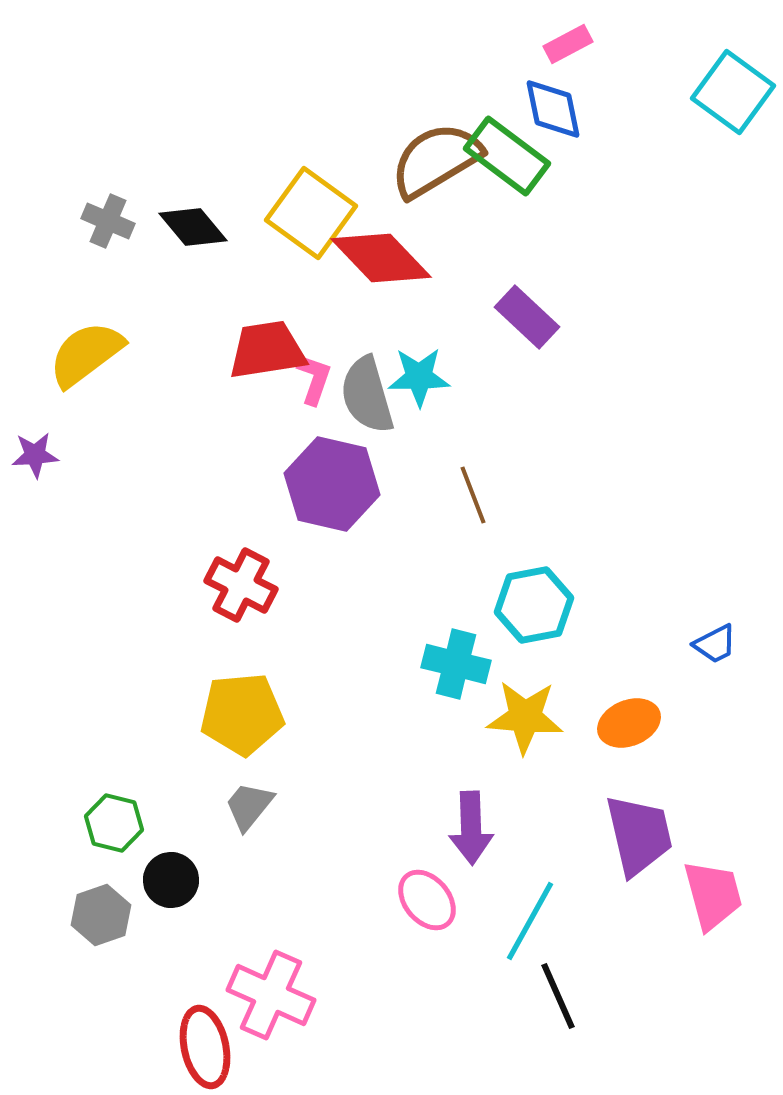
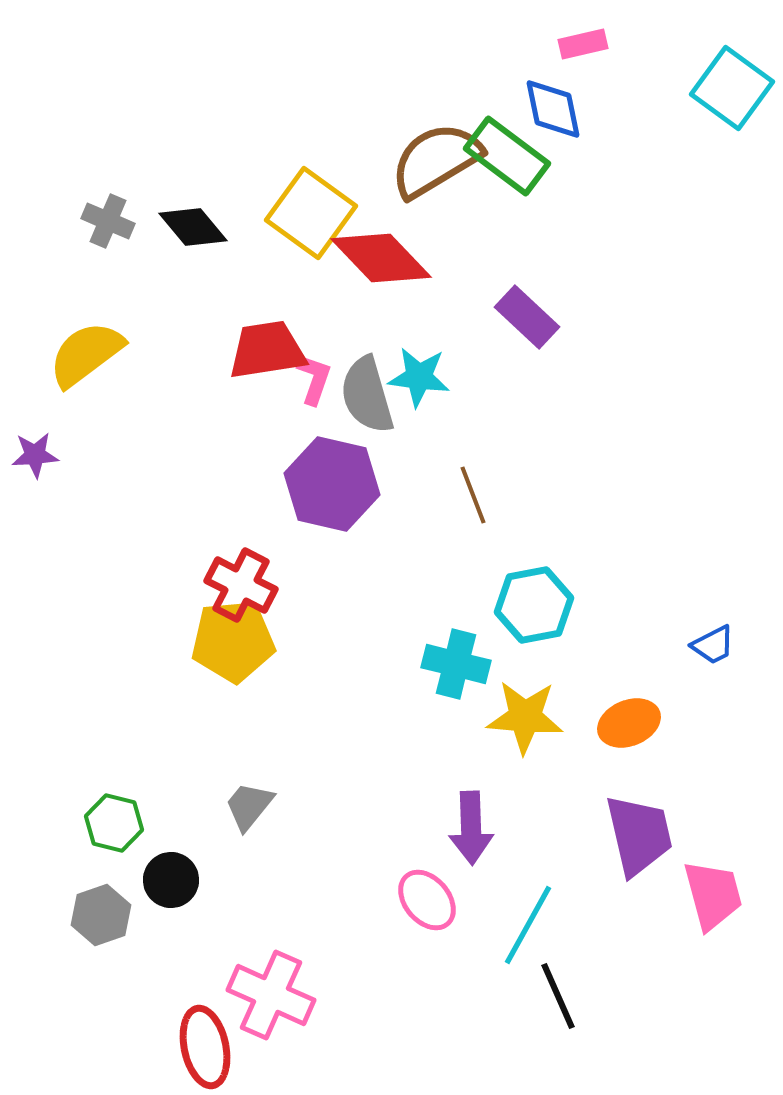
pink rectangle: moved 15 px right; rotated 15 degrees clockwise
cyan square: moved 1 px left, 4 px up
cyan star: rotated 8 degrees clockwise
blue trapezoid: moved 2 px left, 1 px down
yellow pentagon: moved 9 px left, 73 px up
cyan line: moved 2 px left, 4 px down
